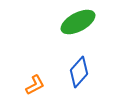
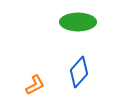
green ellipse: rotated 28 degrees clockwise
